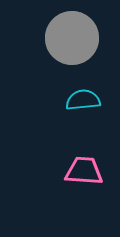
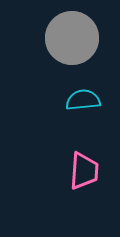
pink trapezoid: rotated 90 degrees clockwise
